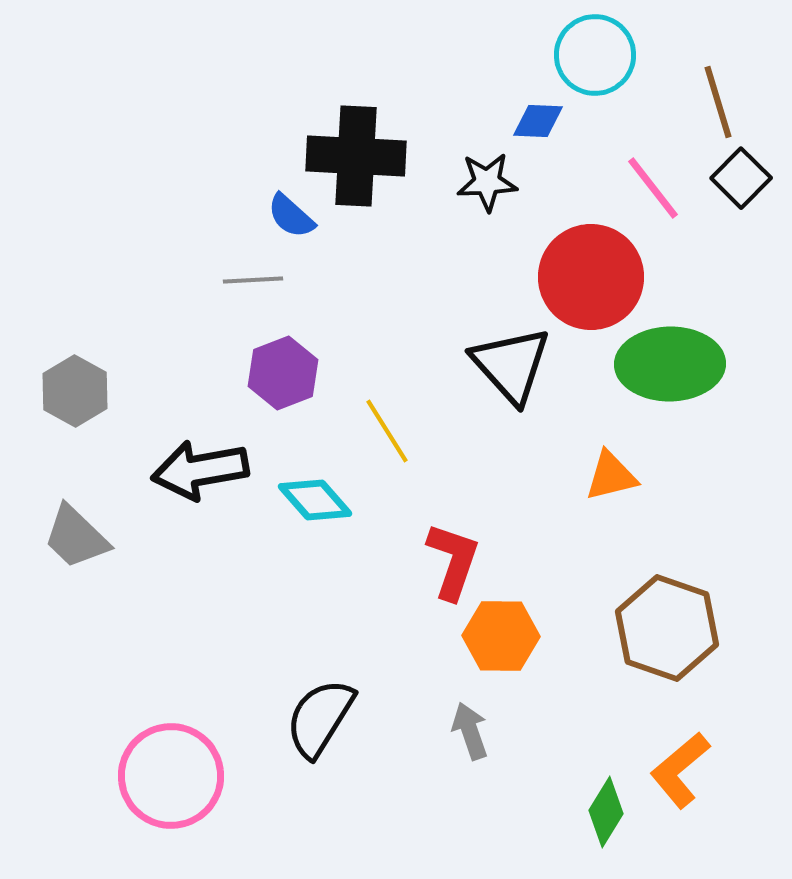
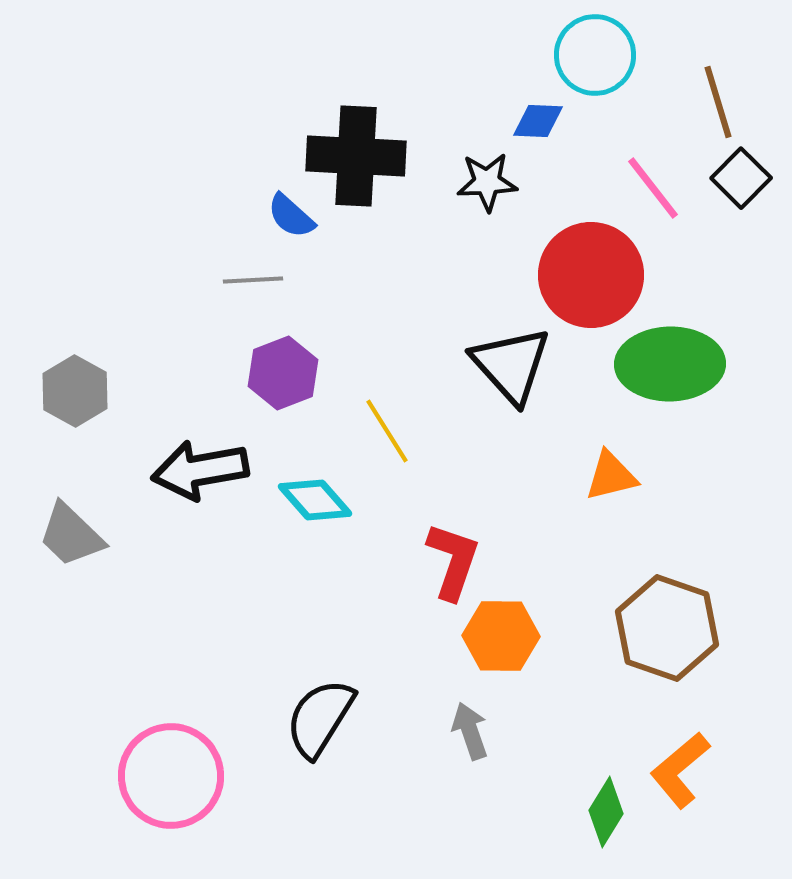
red circle: moved 2 px up
gray trapezoid: moved 5 px left, 2 px up
